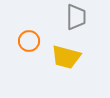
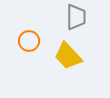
yellow trapezoid: moved 2 px right, 1 px up; rotated 32 degrees clockwise
